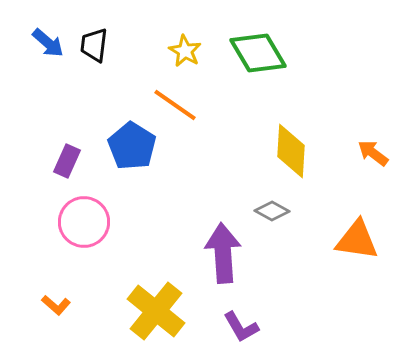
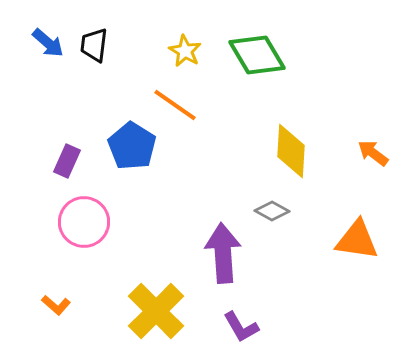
green diamond: moved 1 px left, 2 px down
yellow cross: rotated 6 degrees clockwise
